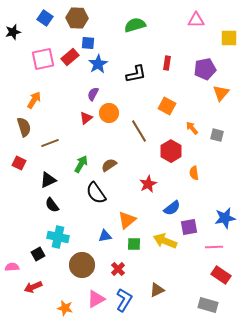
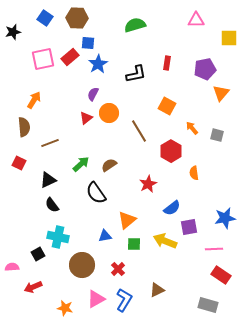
brown semicircle at (24, 127): rotated 12 degrees clockwise
green arrow at (81, 164): rotated 18 degrees clockwise
pink line at (214, 247): moved 2 px down
